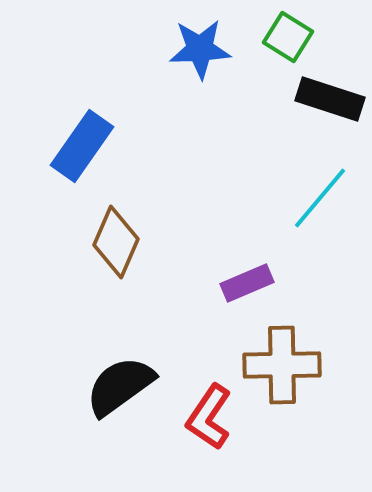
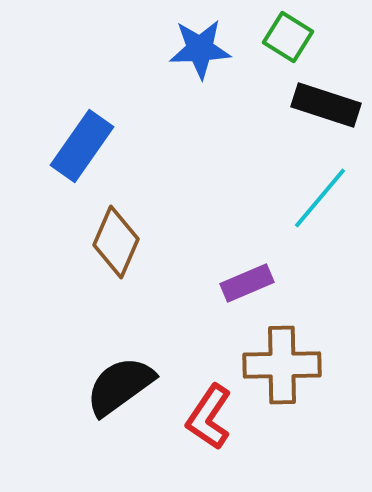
black rectangle: moved 4 px left, 6 px down
